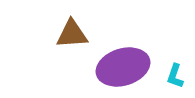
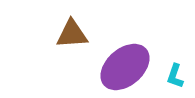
purple ellipse: moved 2 px right; rotated 24 degrees counterclockwise
